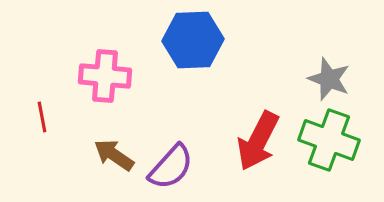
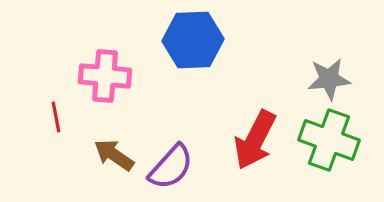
gray star: rotated 27 degrees counterclockwise
red line: moved 14 px right
red arrow: moved 3 px left, 1 px up
